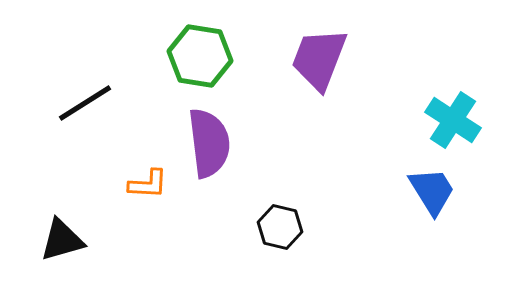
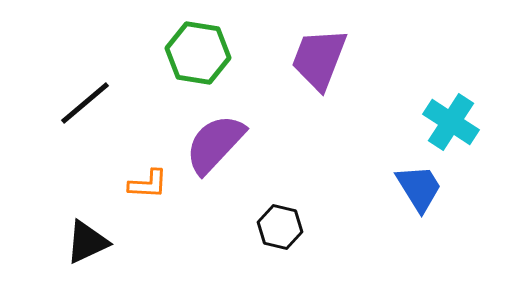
green hexagon: moved 2 px left, 3 px up
black line: rotated 8 degrees counterclockwise
cyan cross: moved 2 px left, 2 px down
purple semicircle: moved 6 px right, 1 px down; rotated 130 degrees counterclockwise
blue trapezoid: moved 13 px left, 3 px up
black triangle: moved 25 px right, 2 px down; rotated 9 degrees counterclockwise
